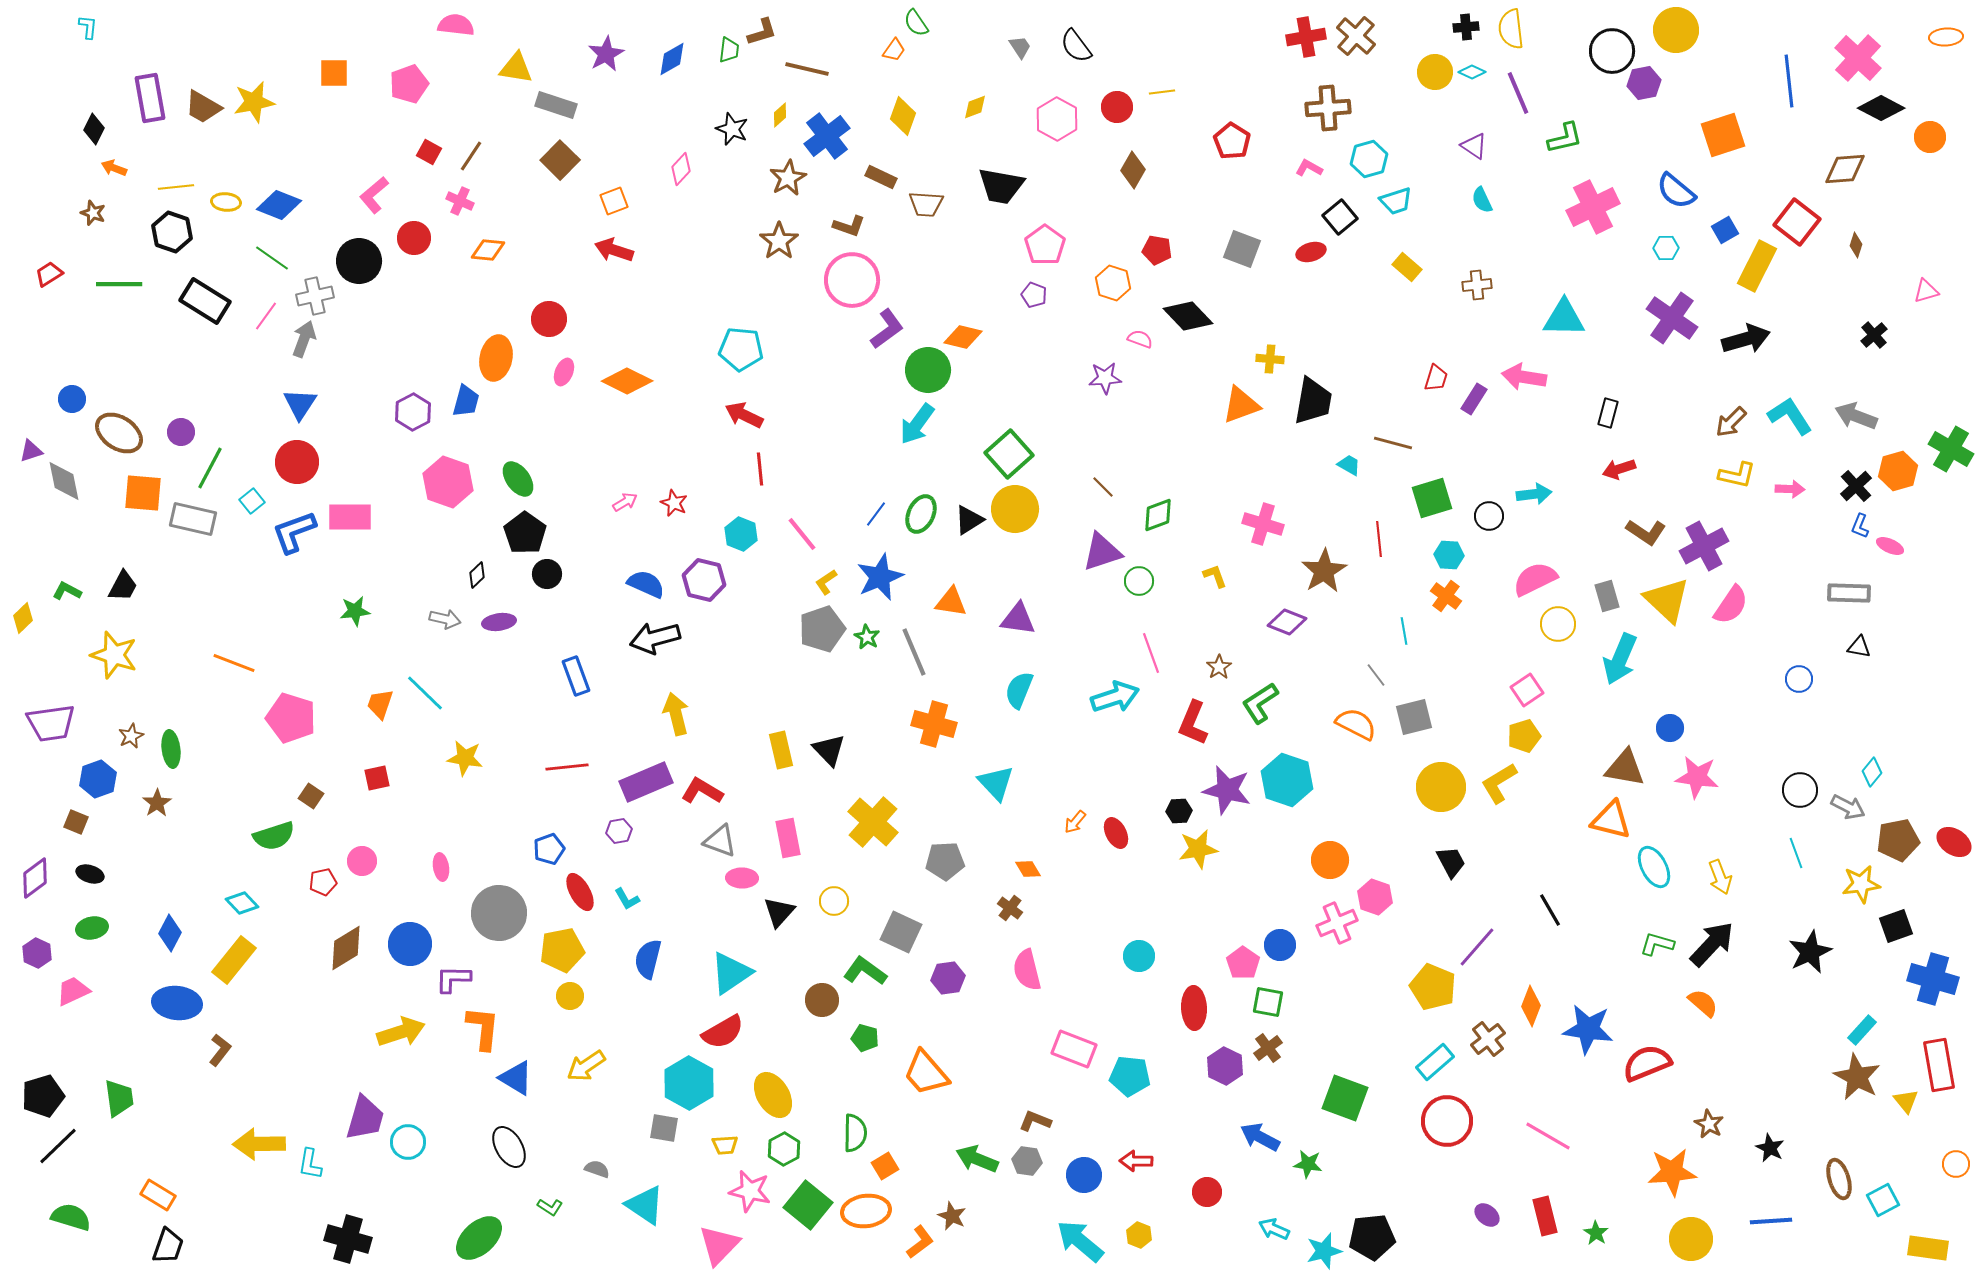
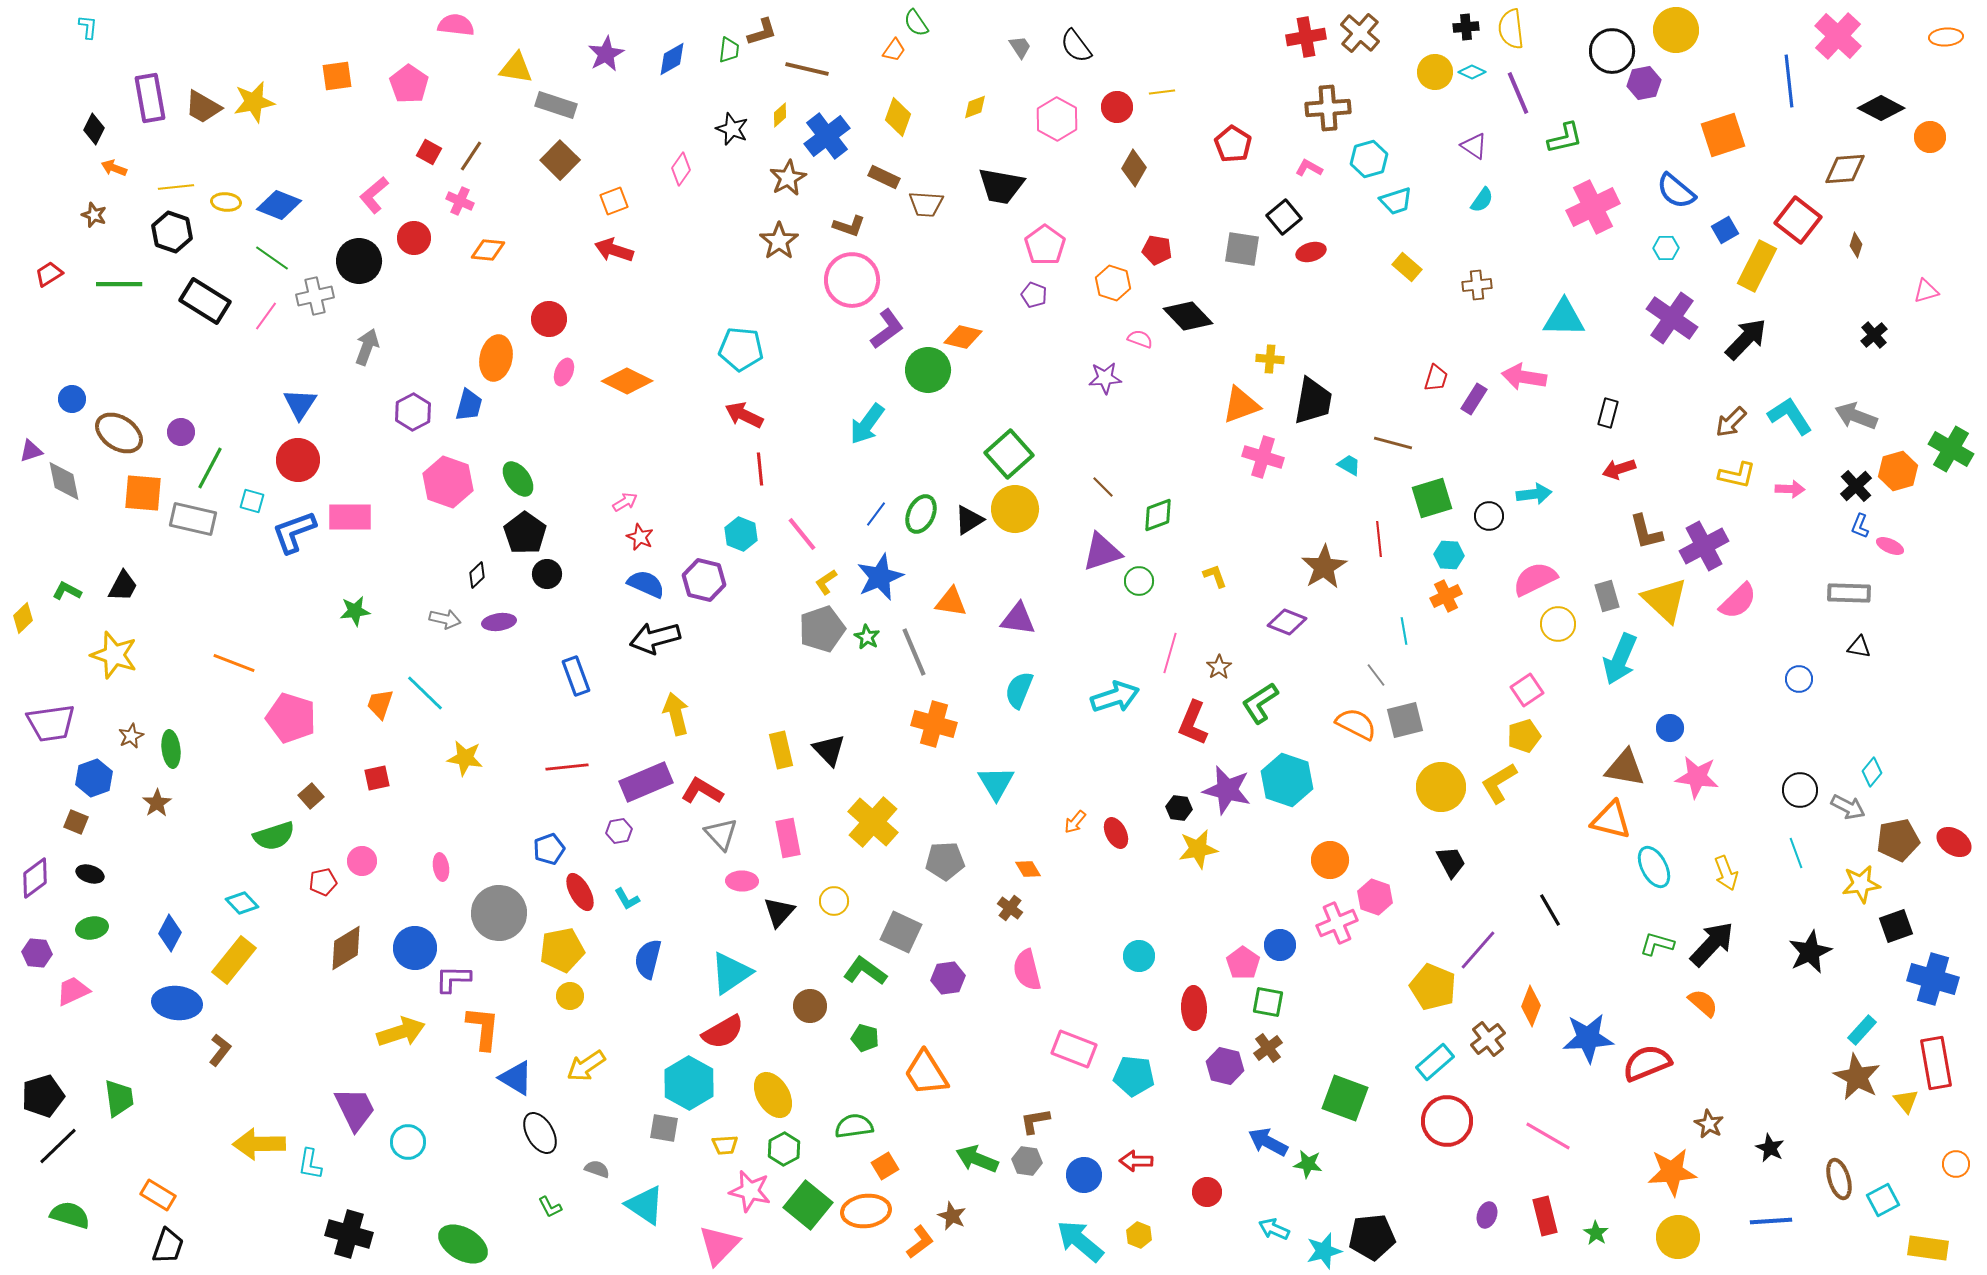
brown cross at (1356, 36): moved 4 px right, 3 px up
pink cross at (1858, 58): moved 20 px left, 22 px up
orange square at (334, 73): moved 3 px right, 3 px down; rotated 8 degrees counterclockwise
pink pentagon at (409, 84): rotated 18 degrees counterclockwise
yellow diamond at (903, 116): moved 5 px left, 1 px down
red pentagon at (1232, 141): moved 1 px right, 3 px down
pink diamond at (681, 169): rotated 8 degrees counterclockwise
brown diamond at (1133, 170): moved 1 px right, 2 px up
brown rectangle at (881, 177): moved 3 px right
cyan semicircle at (1482, 200): rotated 120 degrees counterclockwise
brown star at (93, 213): moved 1 px right, 2 px down
black square at (1340, 217): moved 56 px left
red square at (1797, 222): moved 1 px right, 2 px up
gray square at (1242, 249): rotated 12 degrees counterclockwise
gray arrow at (304, 339): moved 63 px right, 8 px down
black arrow at (1746, 339): rotated 30 degrees counterclockwise
blue trapezoid at (466, 401): moved 3 px right, 4 px down
cyan arrow at (917, 424): moved 50 px left
red circle at (297, 462): moved 1 px right, 2 px up
cyan square at (252, 501): rotated 35 degrees counterclockwise
red star at (674, 503): moved 34 px left, 34 px down
pink cross at (1263, 524): moved 67 px up
brown L-shape at (1646, 532): rotated 42 degrees clockwise
brown star at (1324, 571): moved 4 px up
orange cross at (1446, 596): rotated 28 degrees clockwise
yellow triangle at (1667, 600): moved 2 px left
pink semicircle at (1731, 605): moved 7 px right, 4 px up; rotated 12 degrees clockwise
pink line at (1151, 653): moved 19 px right; rotated 36 degrees clockwise
gray square at (1414, 717): moved 9 px left, 3 px down
blue hexagon at (98, 779): moved 4 px left, 1 px up
cyan triangle at (996, 783): rotated 12 degrees clockwise
brown square at (311, 796): rotated 15 degrees clockwise
black hexagon at (1179, 811): moved 3 px up; rotated 10 degrees clockwise
gray triangle at (720, 841): moved 1 px right, 7 px up; rotated 27 degrees clockwise
yellow arrow at (1720, 877): moved 6 px right, 4 px up
pink ellipse at (742, 878): moved 3 px down
blue circle at (410, 944): moved 5 px right, 4 px down
purple line at (1477, 947): moved 1 px right, 3 px down
purple hexagon at (37, 953): rotated 20 degrees counterclockwise
brown circle at (822, 1000): moved 12 px left, 6 px down
blue star at (1588, 1029): moved 9 px down; rotated 12 degrees counterclockwise
red rectangle at (1939, 1065): moved 3 px left, 2 px up
purple hexagon at (1225, 1066): rotated 12 degrees counterclockwise
orange trapezoid at (926, 1073): rotated 9 degrees clockwise
cyan pentagon at (1130, 1076): moved 4 px right
purple trapezoid at (365, 1118): moved 10 px left, 9 px up; rotated 42 degrees counterclockwise
brown L-shape at (1035, 1121): rotated 32 degrees counterclockwise
green semicircle at (855, 1133): moved 1 px left, 7 px up; rotated 99 degrees counterclockwise
blue arrow at (1260, 1137): moved 8 px right, 5 px down
black ellipse at (509, 1147): moved 31 px right, 14 px up
green L-shape at (550, 1207): rotated 30 degrees clockwise
purple ellipse at (1487, 1215): rotated 70 degrees clockwise
green semicircle at (71, 1217): moved 1 px left, 2 px up
green ellipse at (479, 1238): moved 16 px left, 6 px down; rotated 72 degrees clockwise
black cross at (348, 1239): moved 1 px right, 5 px up
yellow circle at (1691, 1239): moved 13 px left, 2 px up
